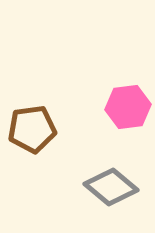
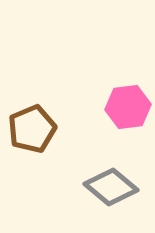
brown pentagon: rotated 15 degrees counterclockwise
